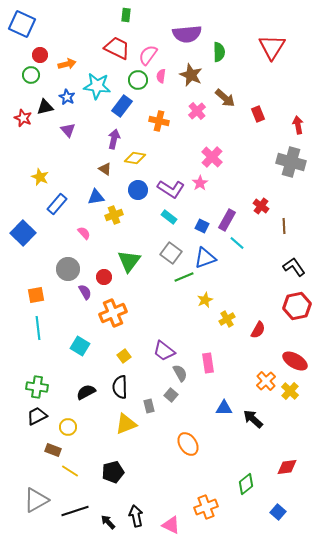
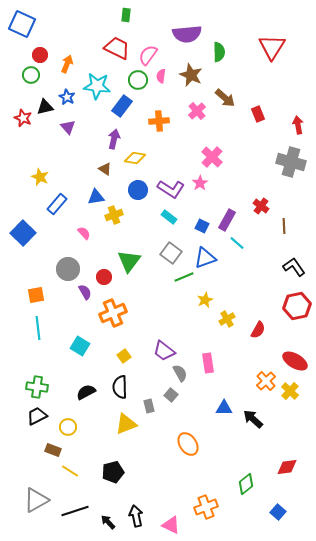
orange arrow at (67, 64): rotated 54 degrees counterclockwise
orange cross at (159, 121): rotated 18 degrees counterclockwise
purple triangle at (68, 130): moved 3 px up
